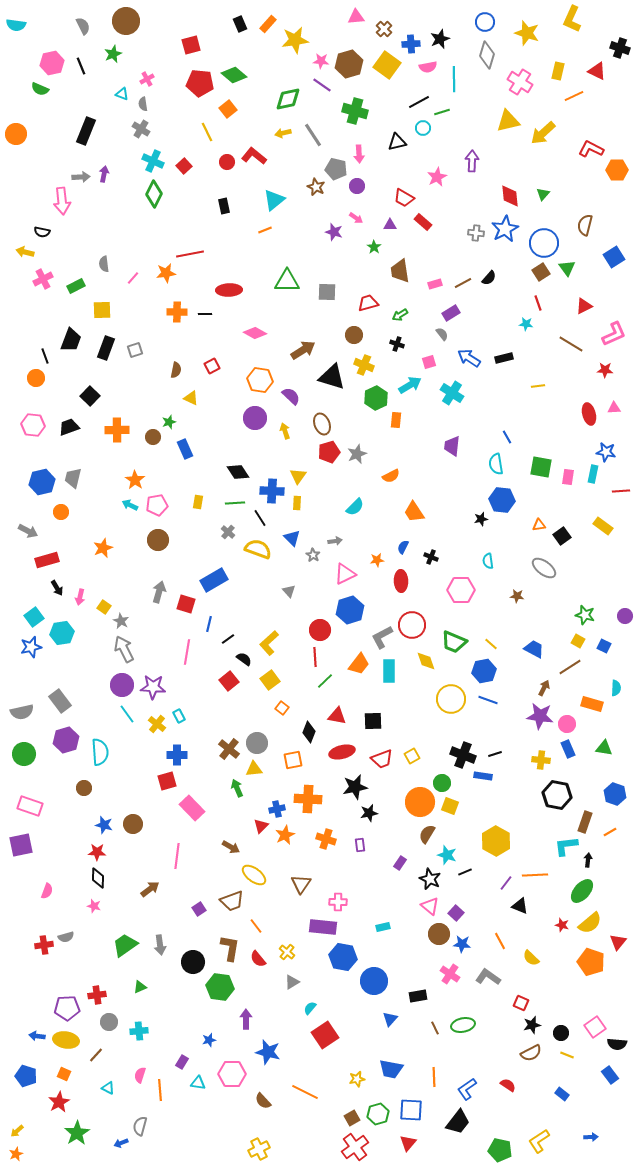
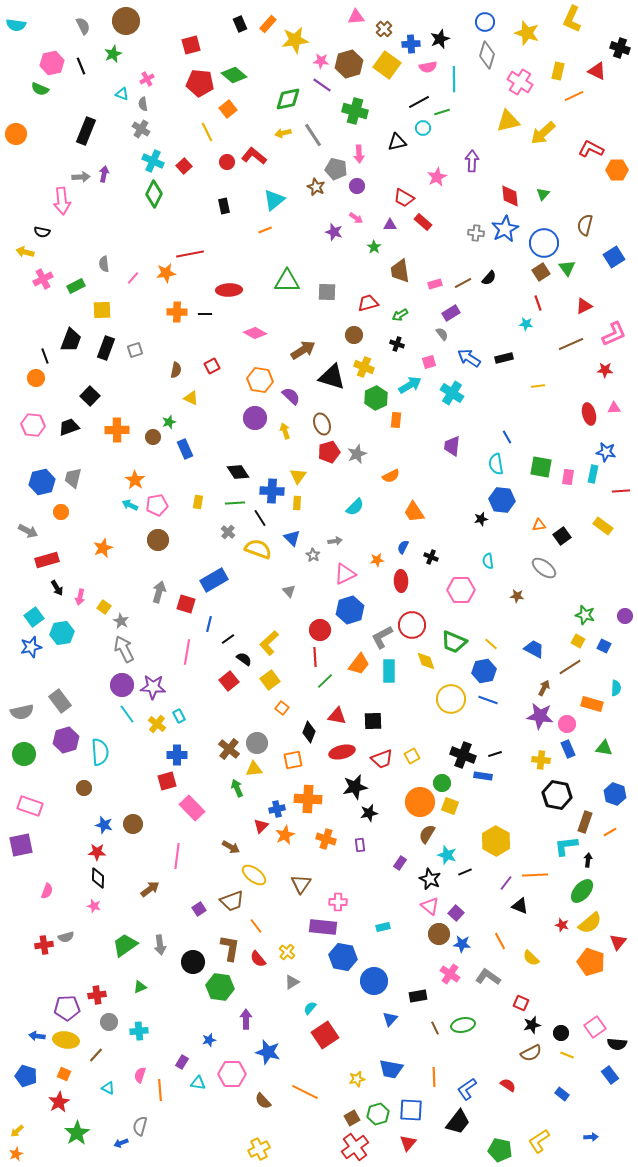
brown line at (571, 344): rotated 55 degrees counterclockwise
yellow cross at (364, 365): moved 2 px down
